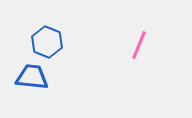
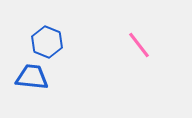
pink line: rotated 60 degrees counterclockwise
